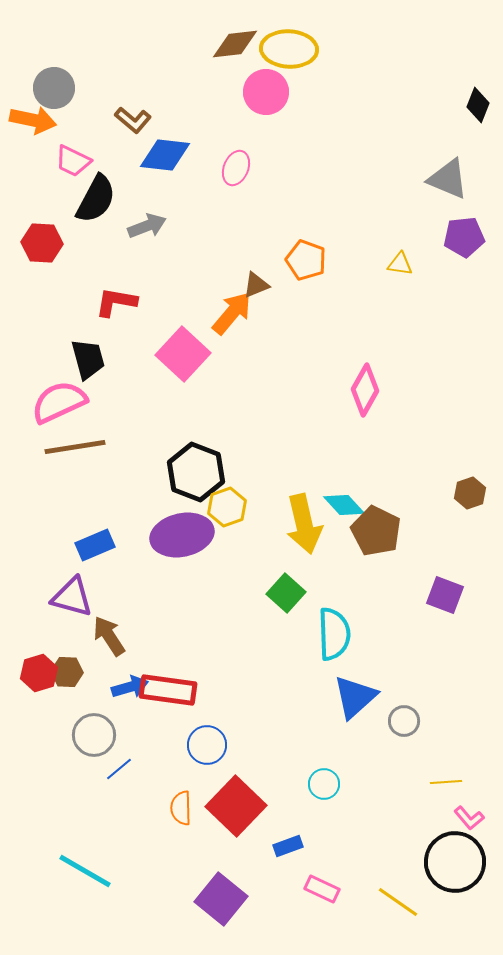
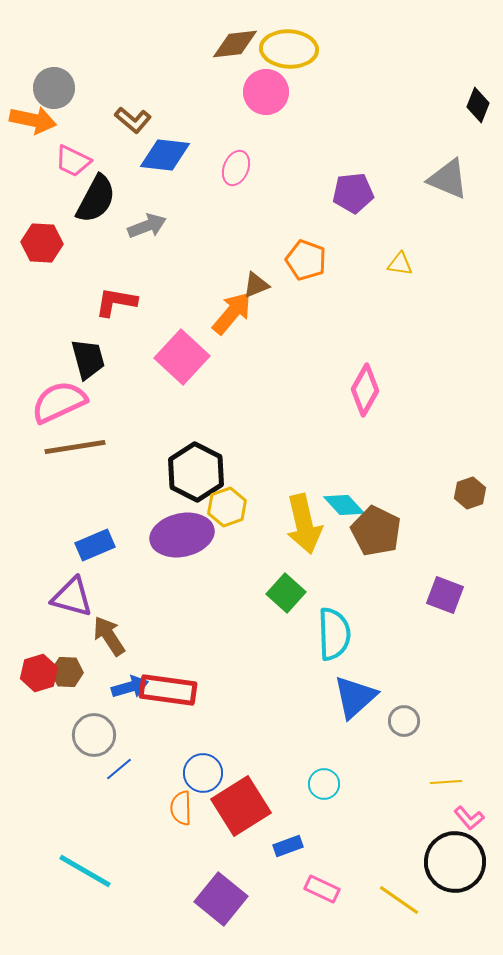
purple pentagon at (464, 237): moved 111 px left, 44 px up
pink square at (183, 354): moved 1 px left, 3 px down
black hexagon at (196, 472): rotated 6 degrees clockwise
blue circle at (207, 745): moved 4 px left, 28 px down
red square at (236, 806): moved 5 px right; rotated 14 degrees clockwise
yellow line at (398, 902): moved 1 px right, 2 px up
